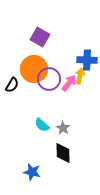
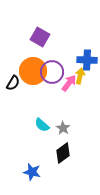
orange circle: moved 1 px left, 2 px down
purple circle: moved 3 px right, 7 px up
black semicircle: moved 1 px right, 2 px up
black diamond: rotated 55 degrees clockwise
